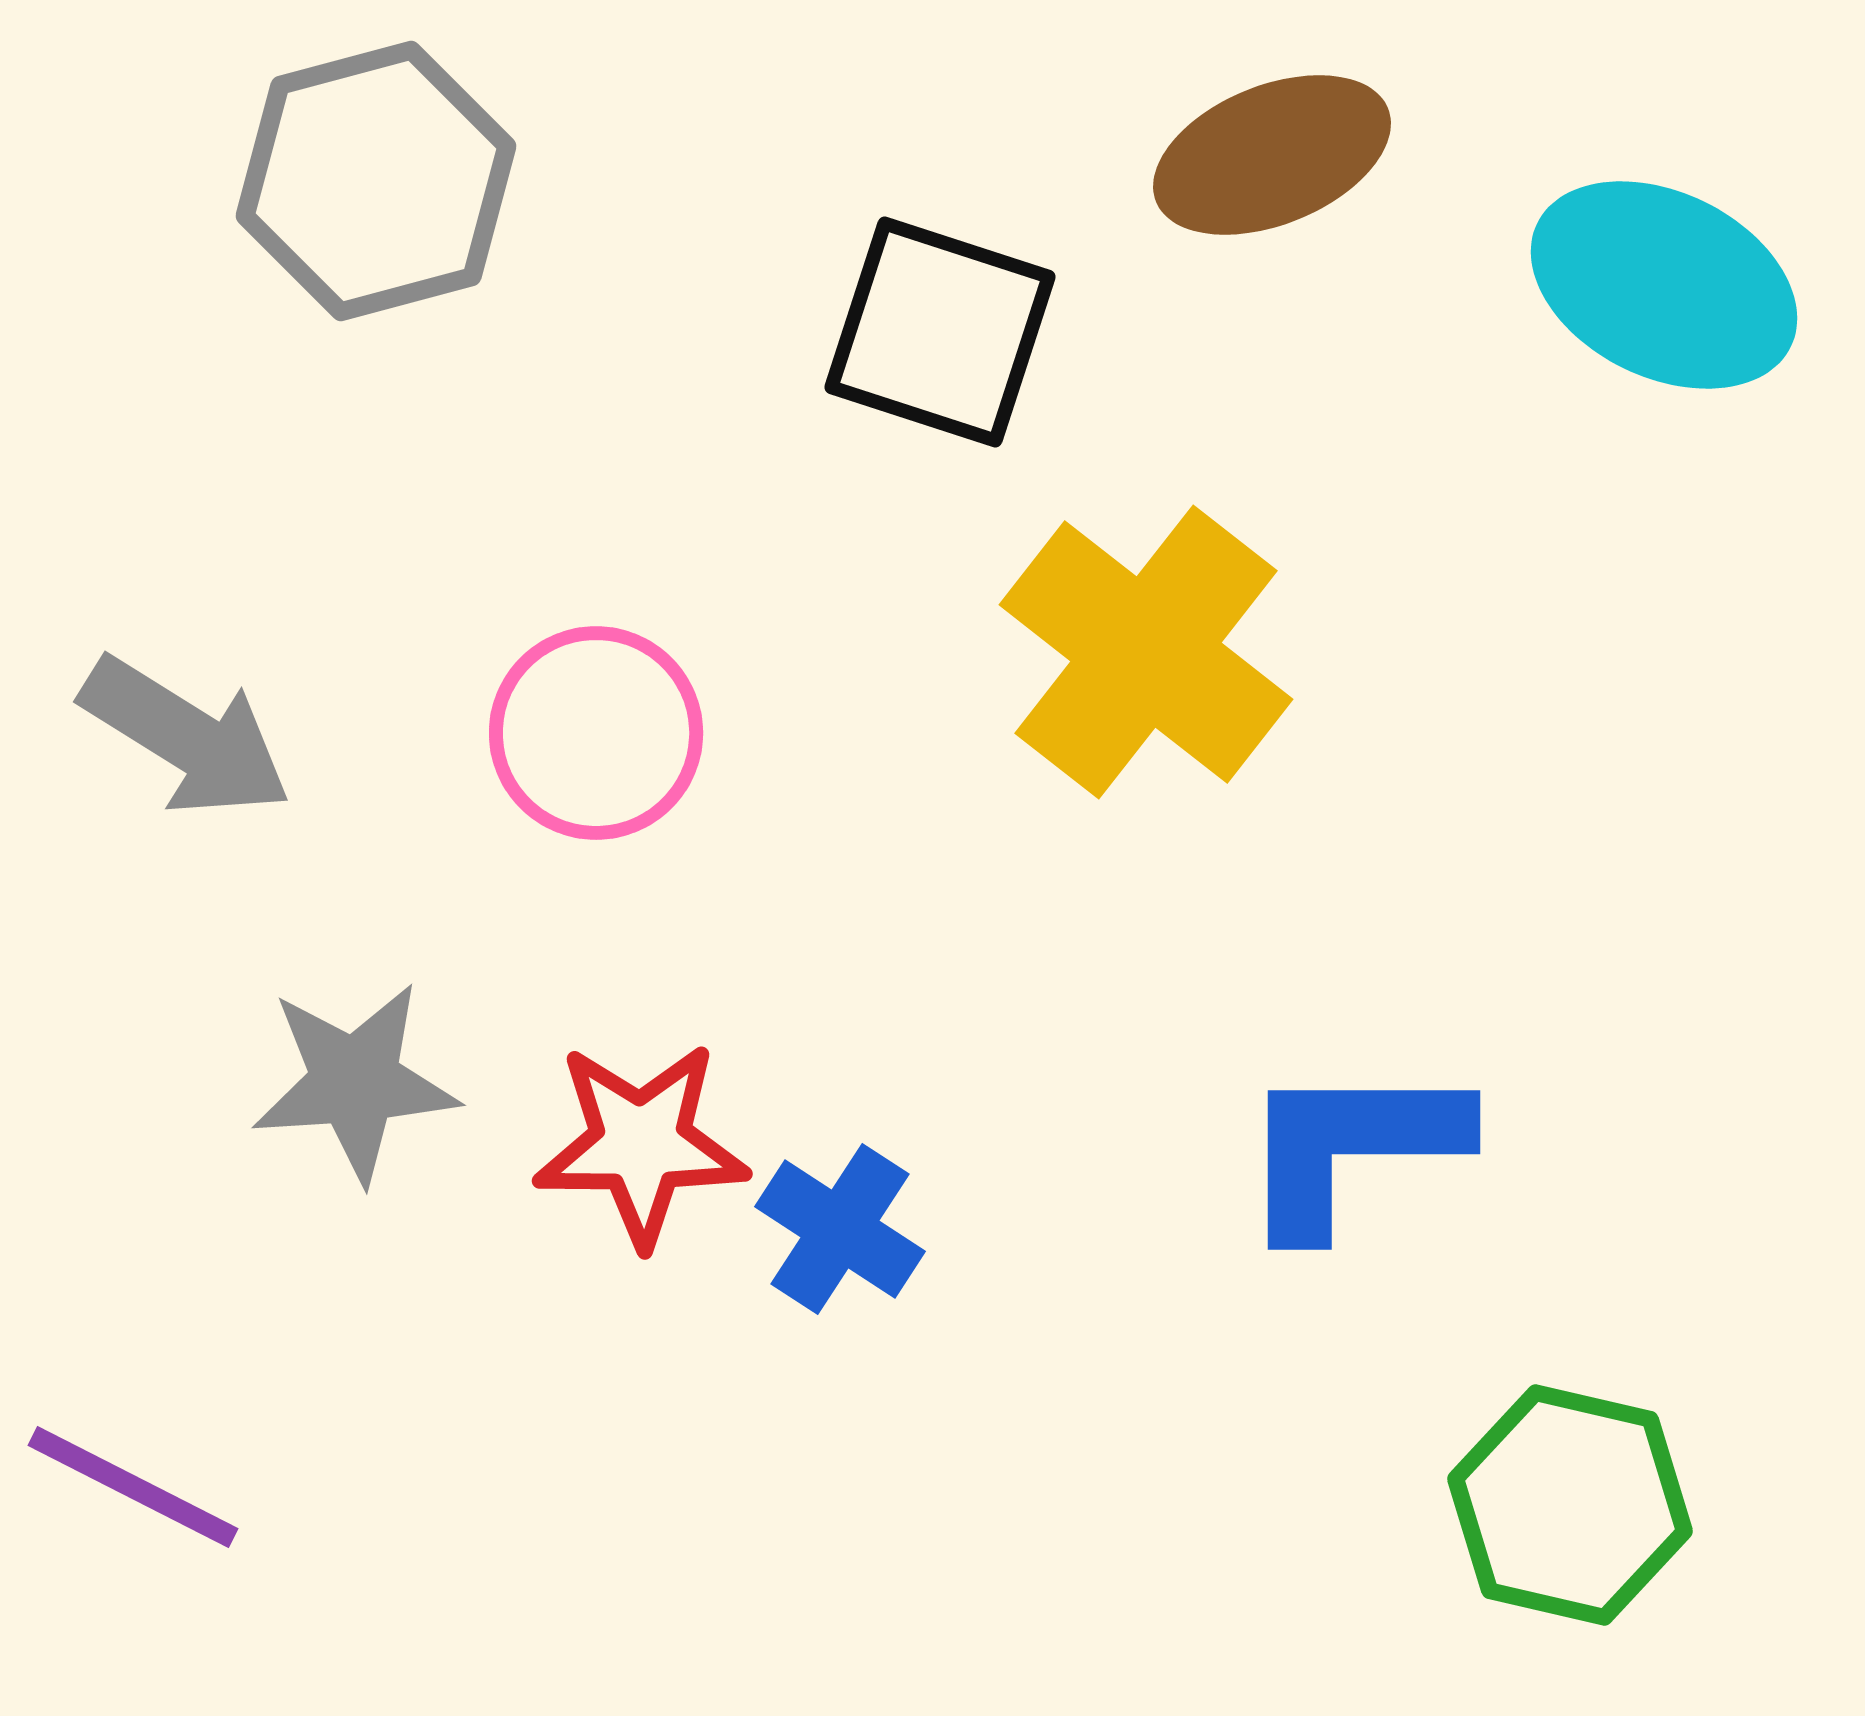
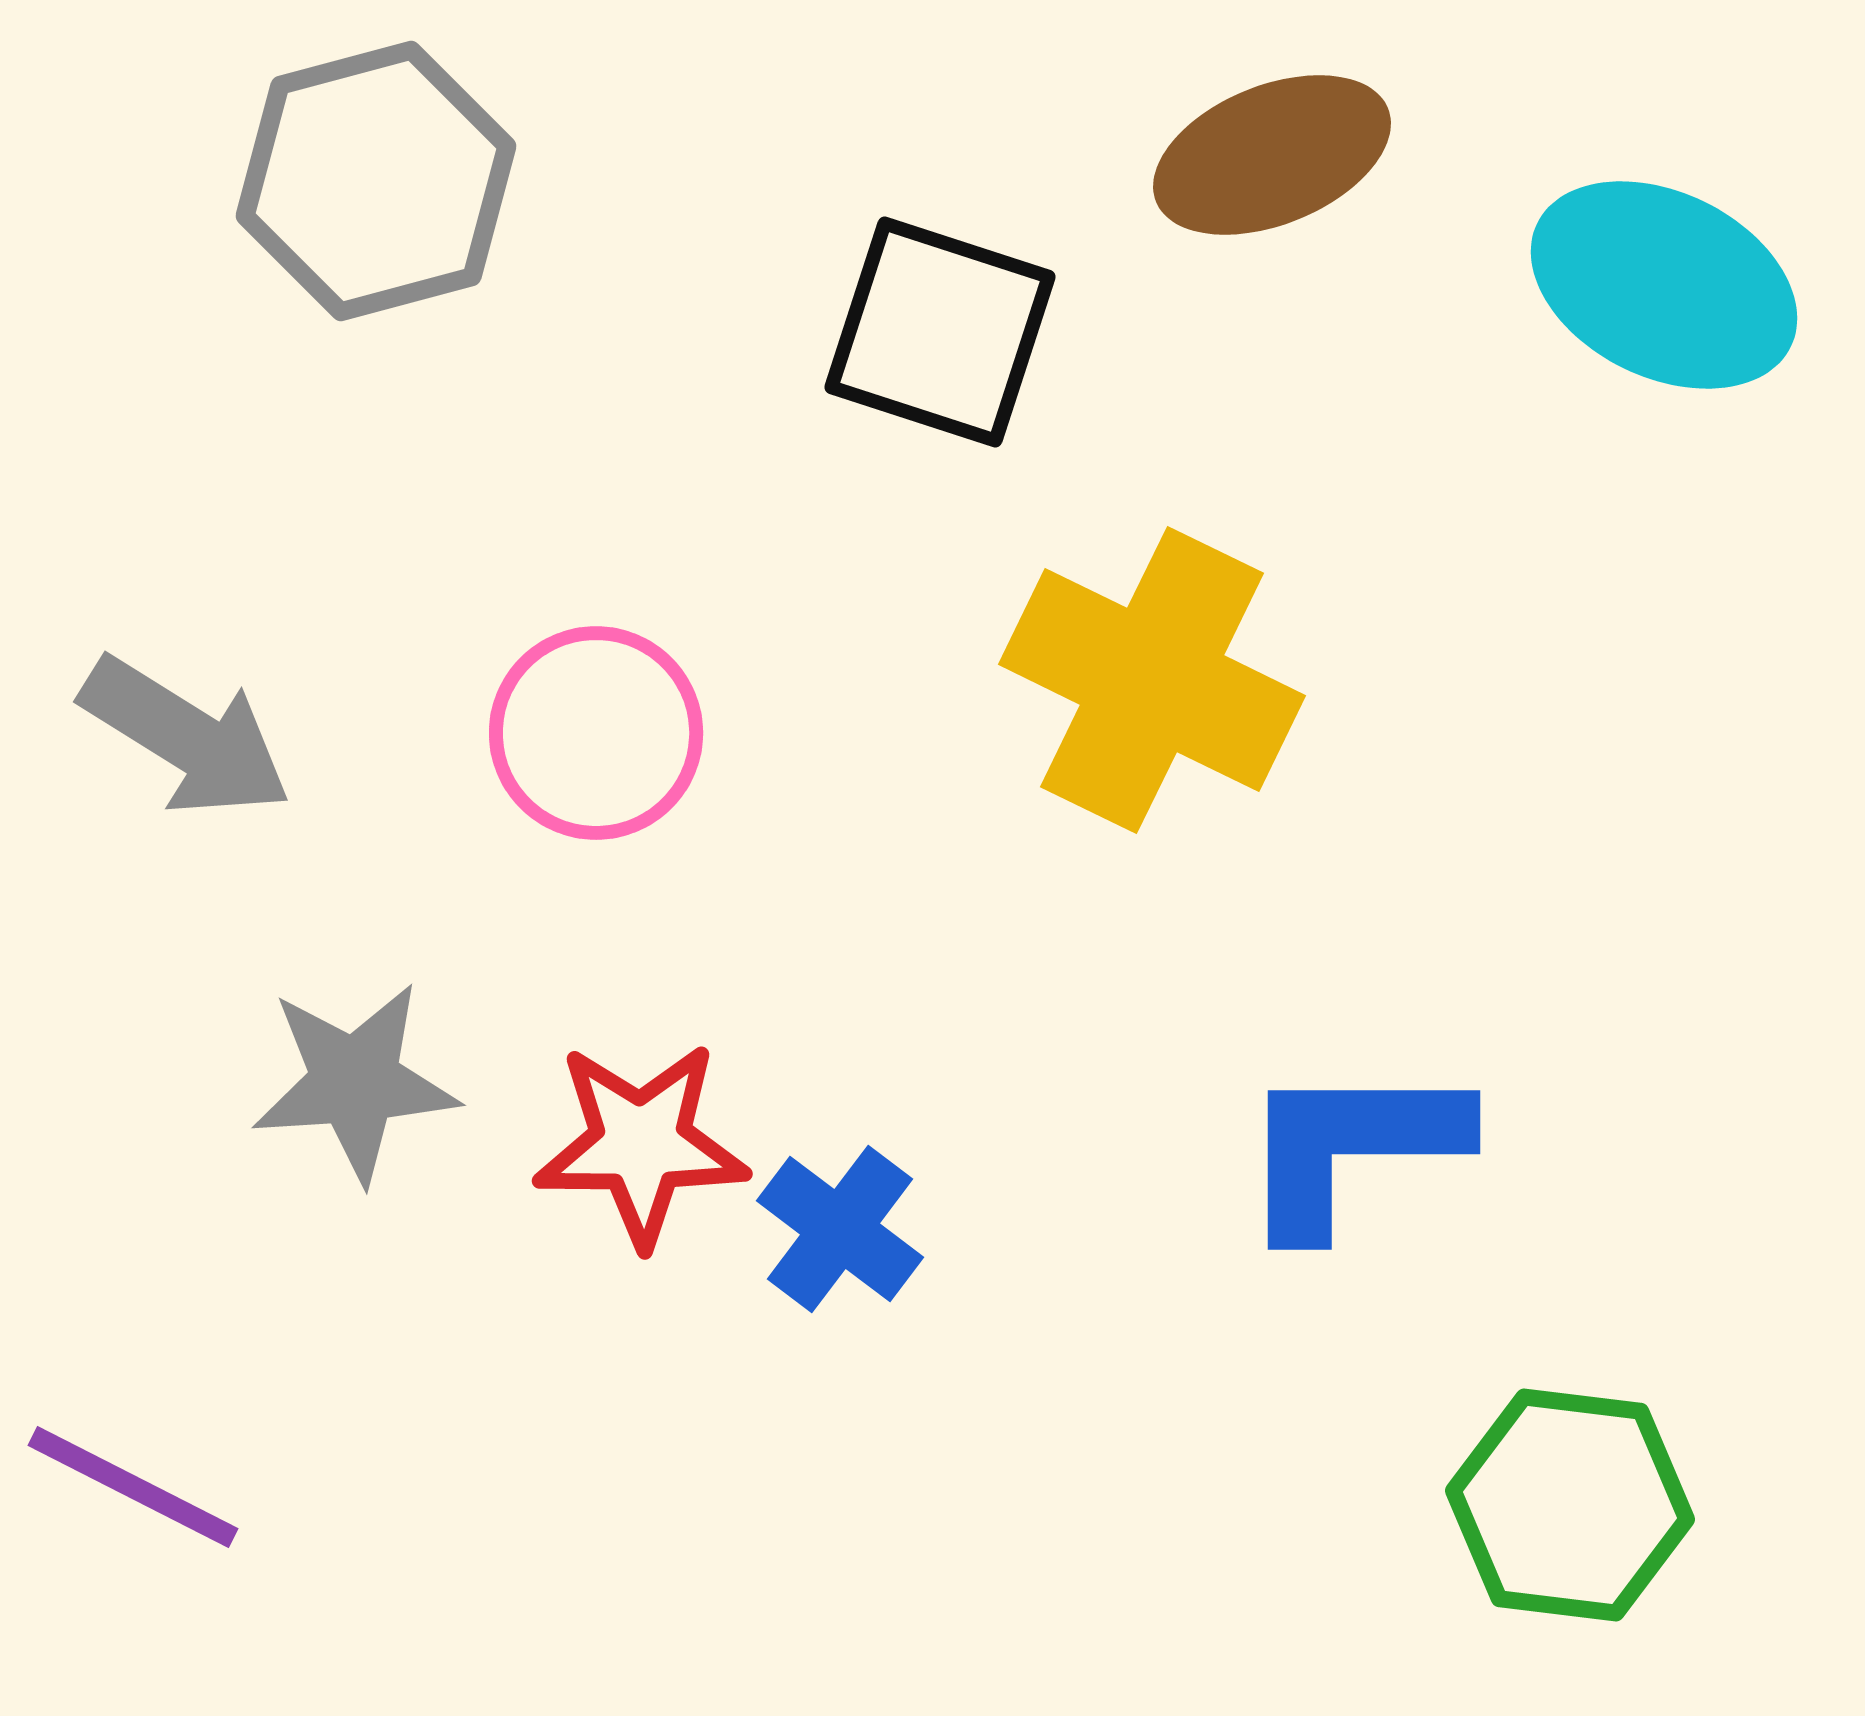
yellow cross: moved 6 px right, 28 px down; rotated 12 degrees counterclockwise
blue cross: rotated 4 degrees clockwise
green hexagon: rotated 6 degrees counterclockwise
